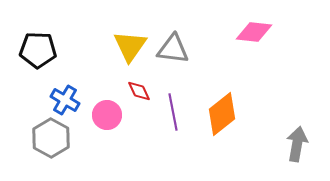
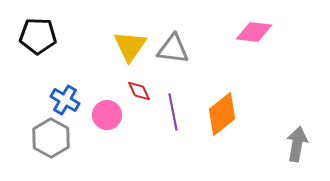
black pentagon: moved 14 px up
